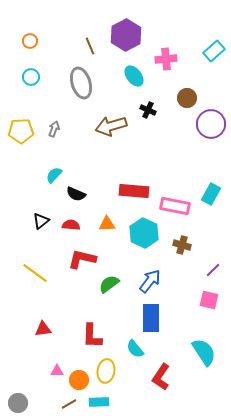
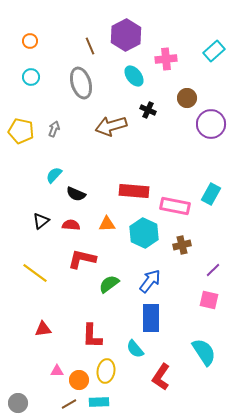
yellow pentagon at (21, 131): rotated 15 degrees clockwise
brown cross at (182, 245): rotated 30 degrees counterclockwise
